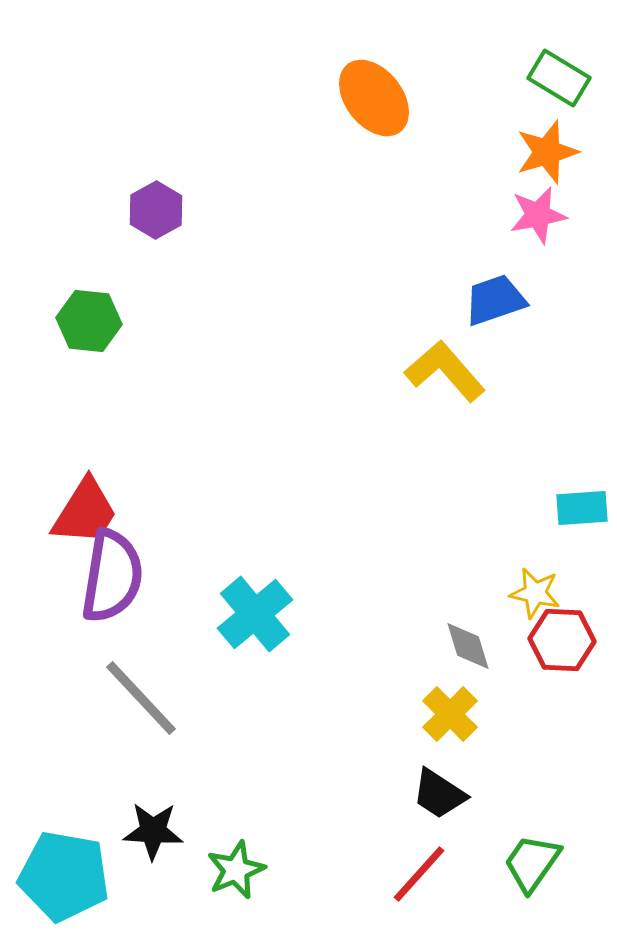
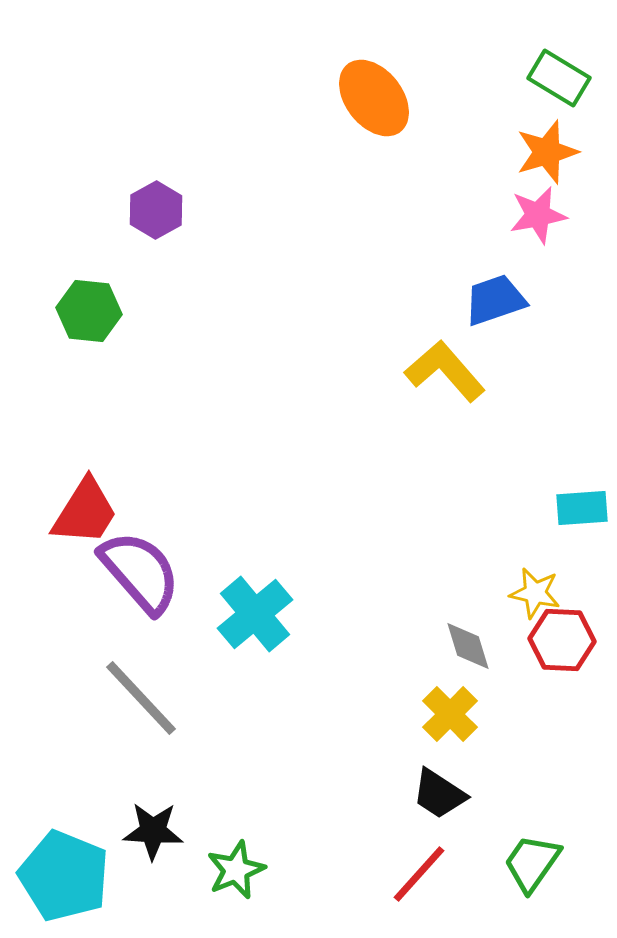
green hexagon: moved 10 px up
purple semicircle: moved 28 px right, 4 px up; rotated 50 degrees counterclockwise
cyan pentagon: rotated 12 degrees clockwise
